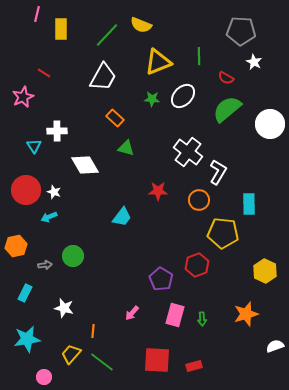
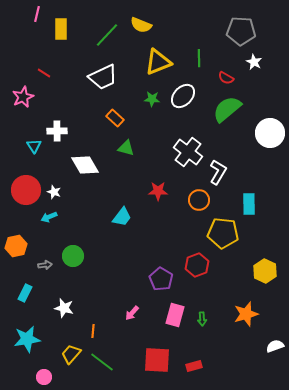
green line at (199, 56): moved 2 px down
white trapezoid at (103, 77): rotated 36 degrees clockwise
white circle at (270, 124): moved 9 px down
